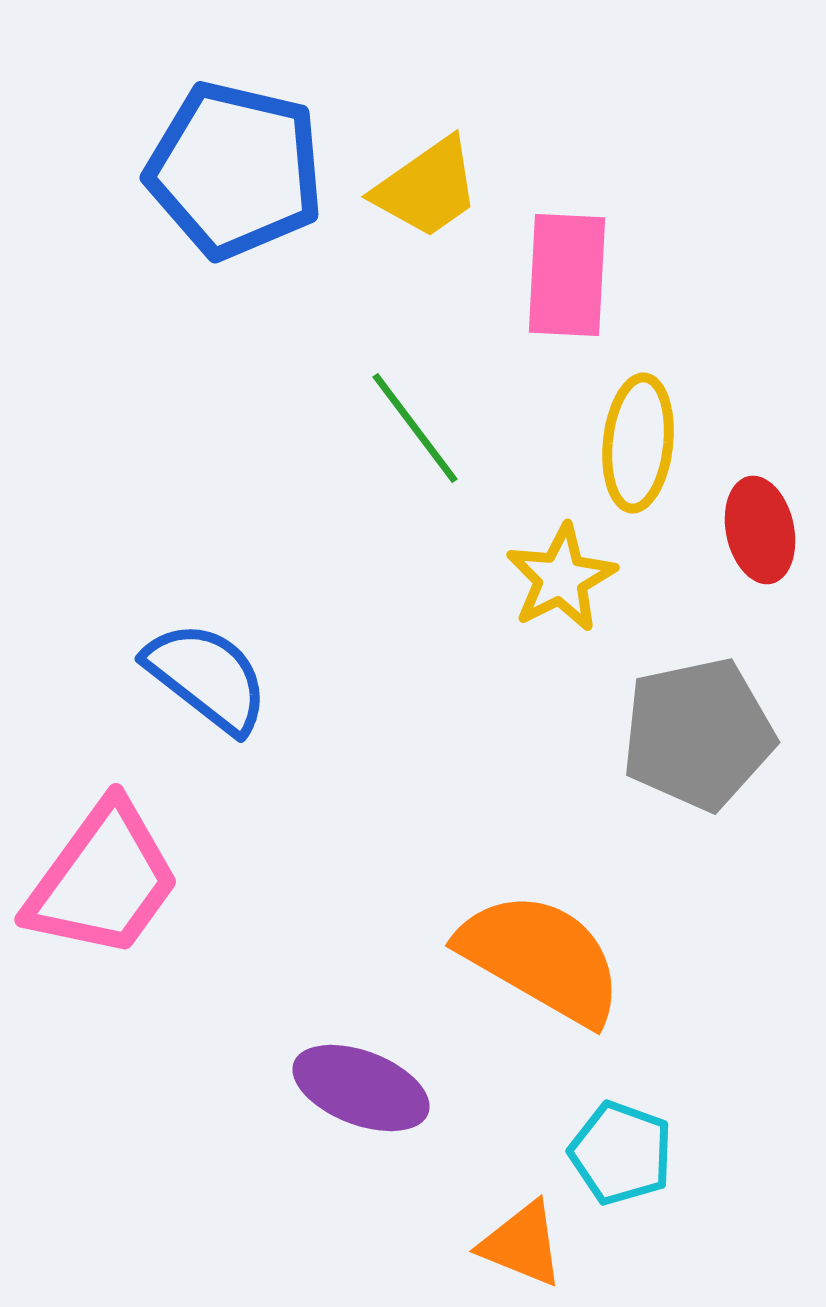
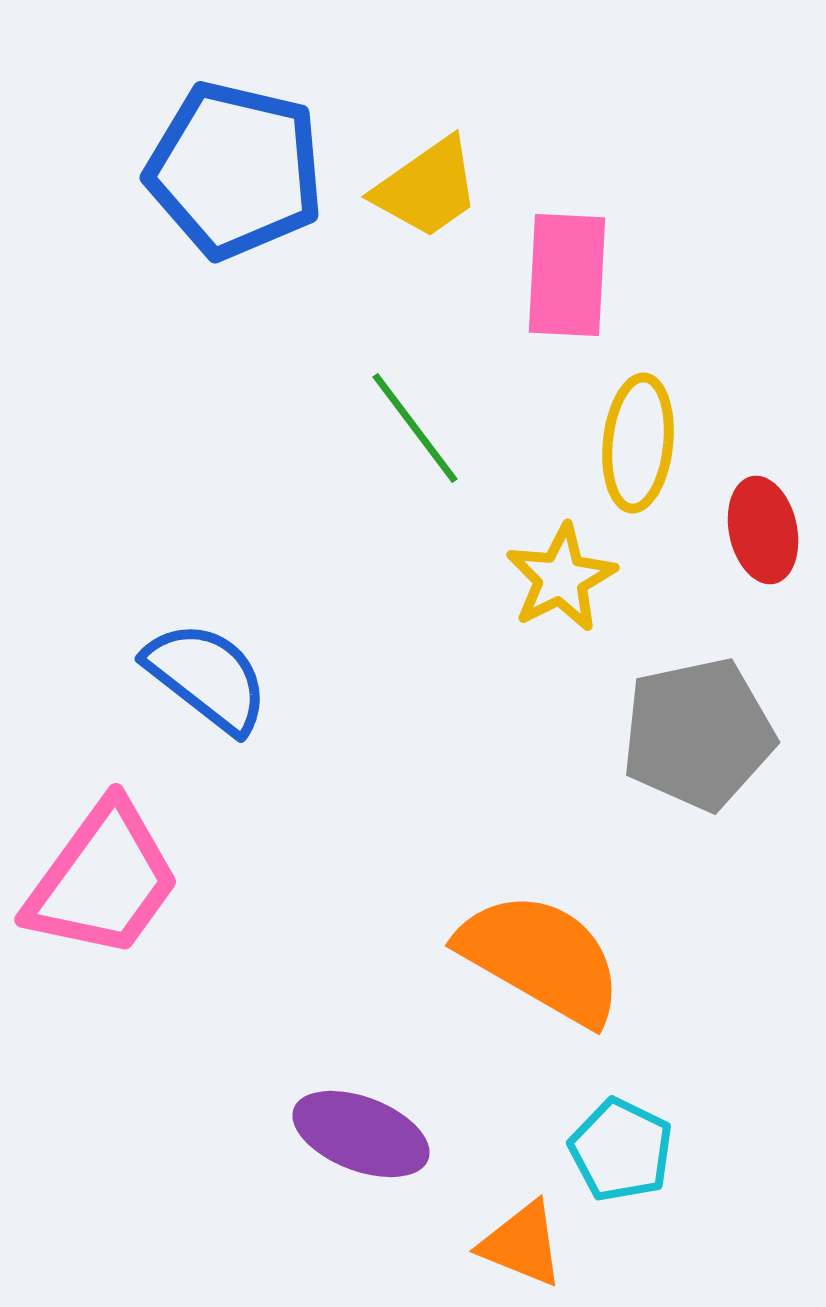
red ellipse: moved 3 px right
purple ellipse: moved 46 px down
cyan pentagon: moved 3 px up; rotated 6 degrees clockwise
